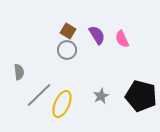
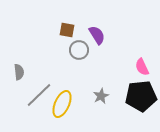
brown square: moved 1 px left, 1 px up; rotated 21 degrees counterclockwise
pink semicircle: moved 20 px right, 28 px down
gray circle: moved 12 px right
black pentagon: rotated 20 degrees counterclockwise
